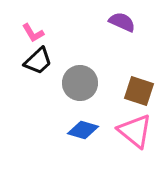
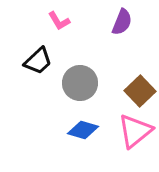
purple semicircle: rotated 88 degrees clockwise
pink L-shape: moved 26 px right, 12 px up
brown square: moved 1 px right; rotated 28 degrees clockwise
pink triangle: rotated 42 degrees clockwise
